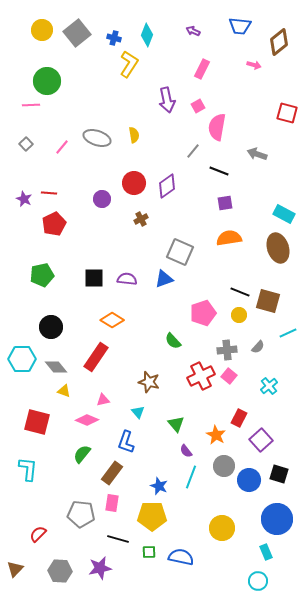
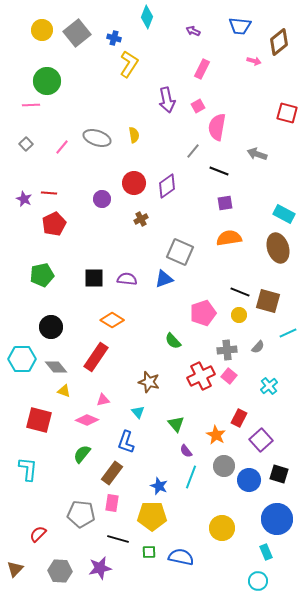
cyan diamond at (147, 35): moved 18 px up
pink arrow at (254, 65): moved 4 px up
red square at (37, 422): moved 2 px right, 2 px up
